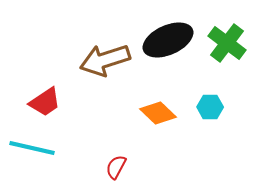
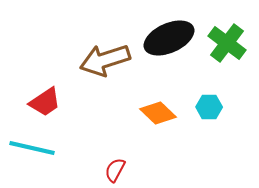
black ellipse: moved 1 px right, 2 px up
cyan hexagon: moved 1 px left
red semicircle: moved 1 px left, 3 px down
